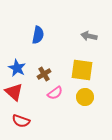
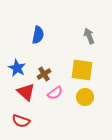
gray arrow: rotated 56 degrees clockwise
red triangle: moved 12 px right
